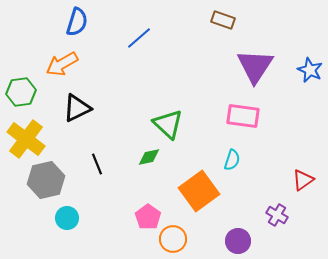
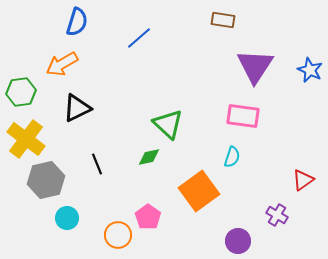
brown rectangle: rotated 10 degrees counterclockwise
cyan semicircle: moved 3 px up
orange circle: moved 55 px left, 4 px up
